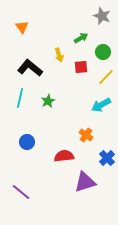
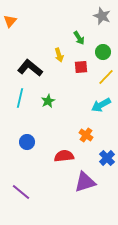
orange triangle: moved 12 px left, 6 px up; rotated 16 degrees clockwise
green arrow: moved 2 px left; rotated 88 degrees clockwise
